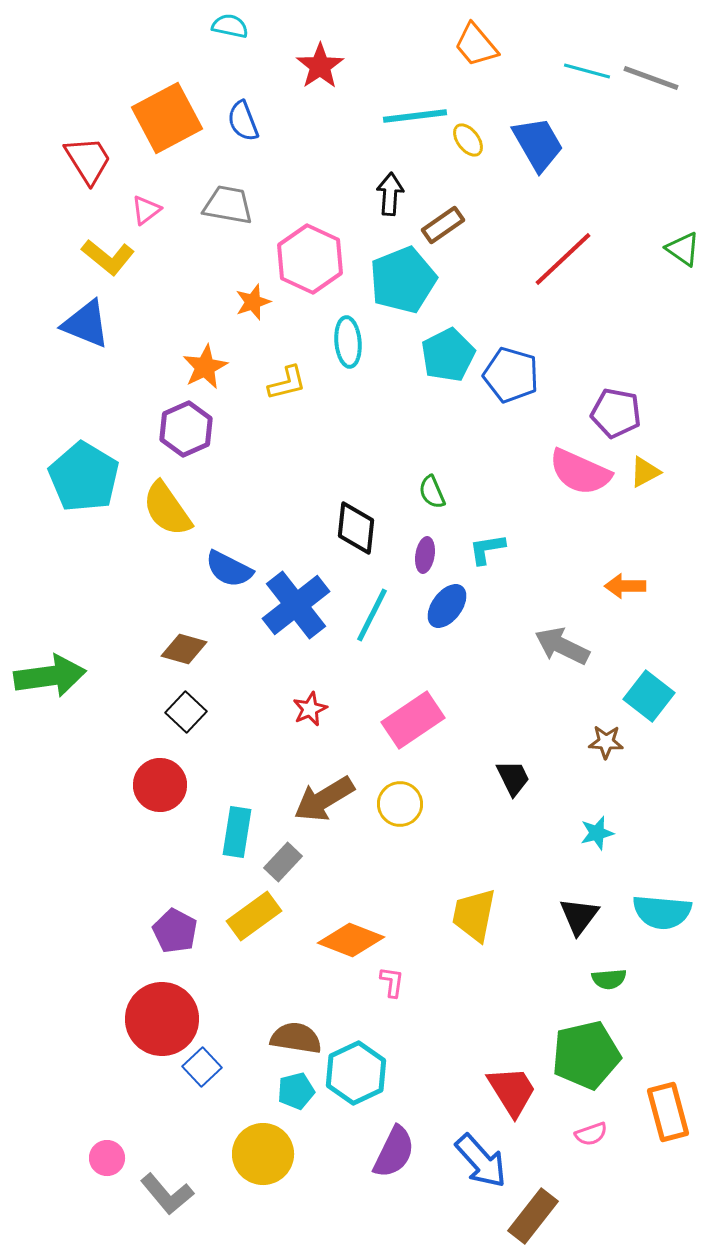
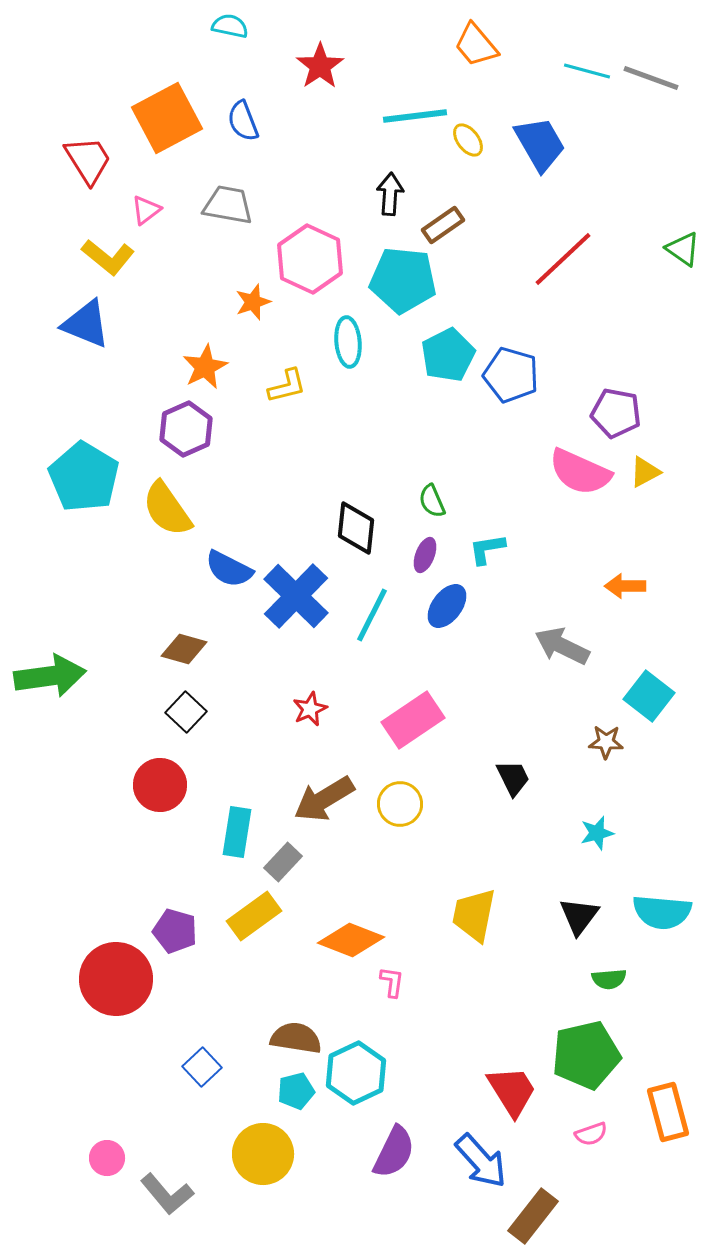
blue trapezoid at (538, 144): moved 2 px right
cyan pentagon at (403, 280): rotated 28 degrees clockwise
yellow L-shape at (287, 383): moved 3 px down
green semicircle at (432, 492): moved 9 px down
purple ellipse at (425, 555): rotated 12 degrees clockwise
blue cross at (296, 605): moved 9 px up; rotated 8 degrees counterclockwise
purple pentagon at (175, 931): rotated 12 degrees counterclockwise
red circle at (162, 1019): moved 46 px left, 40 px up
